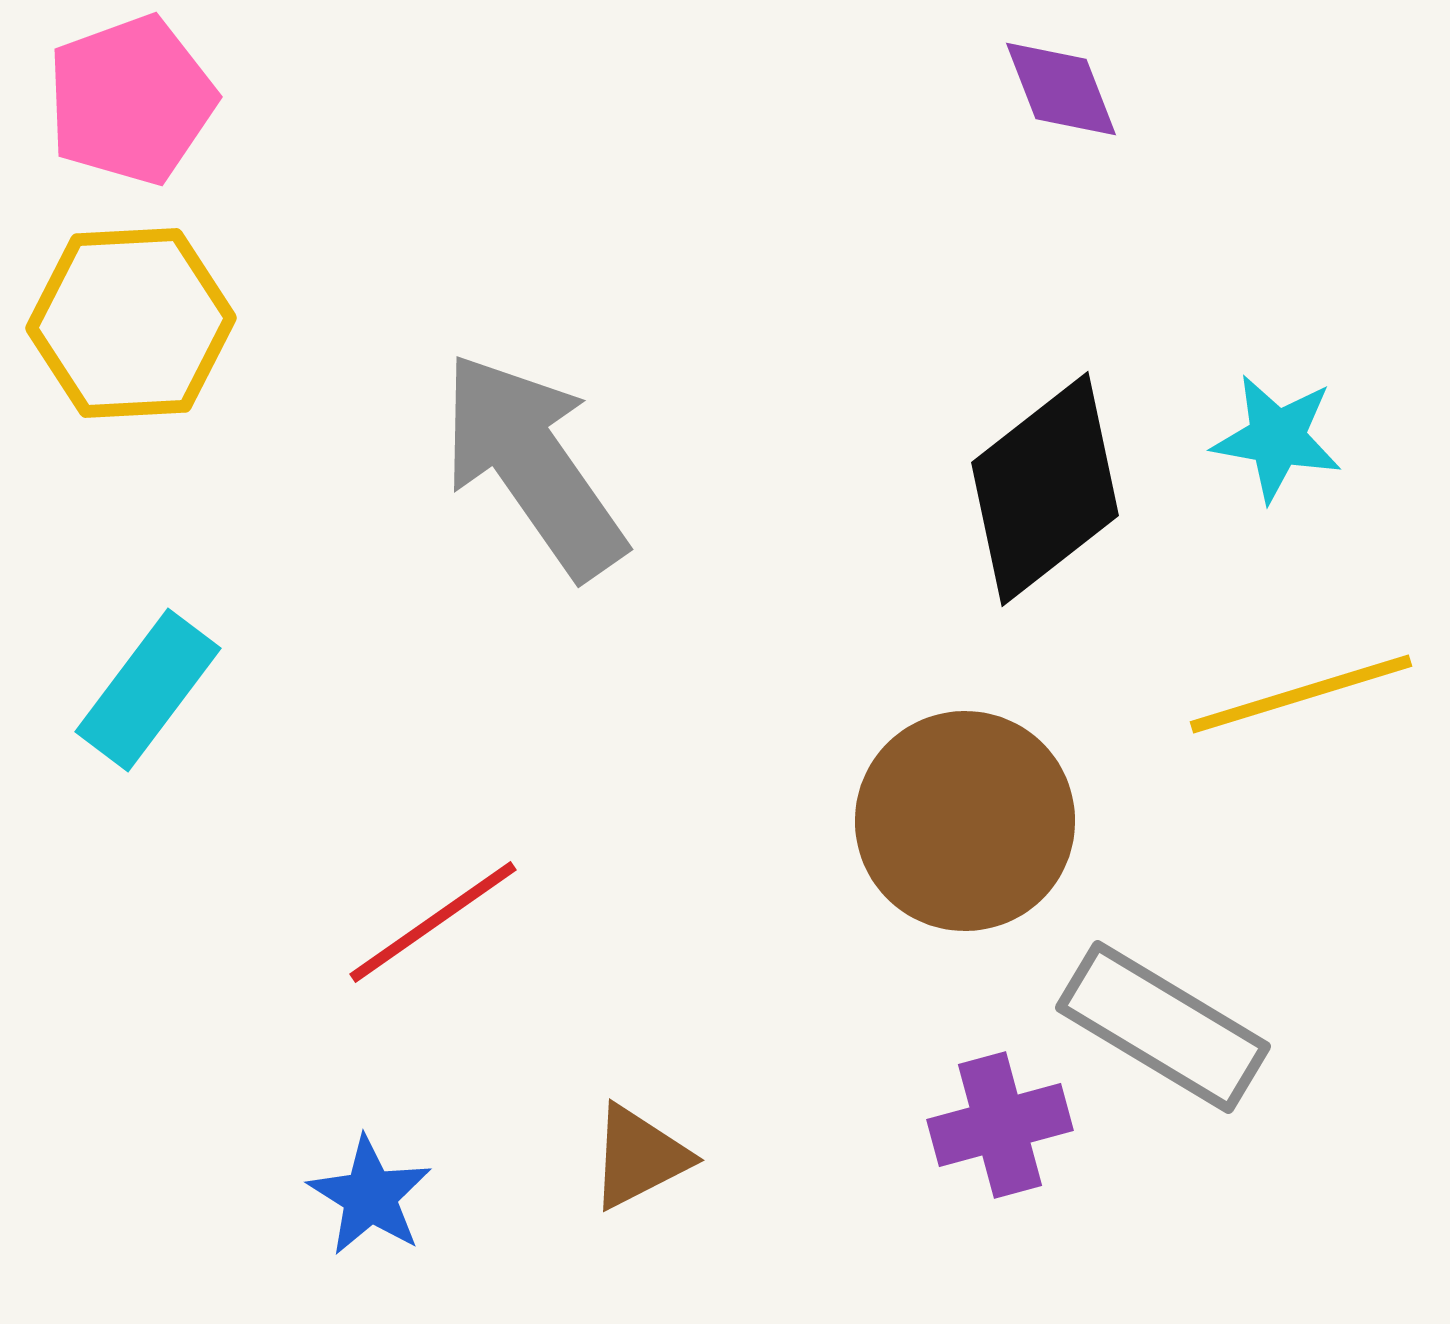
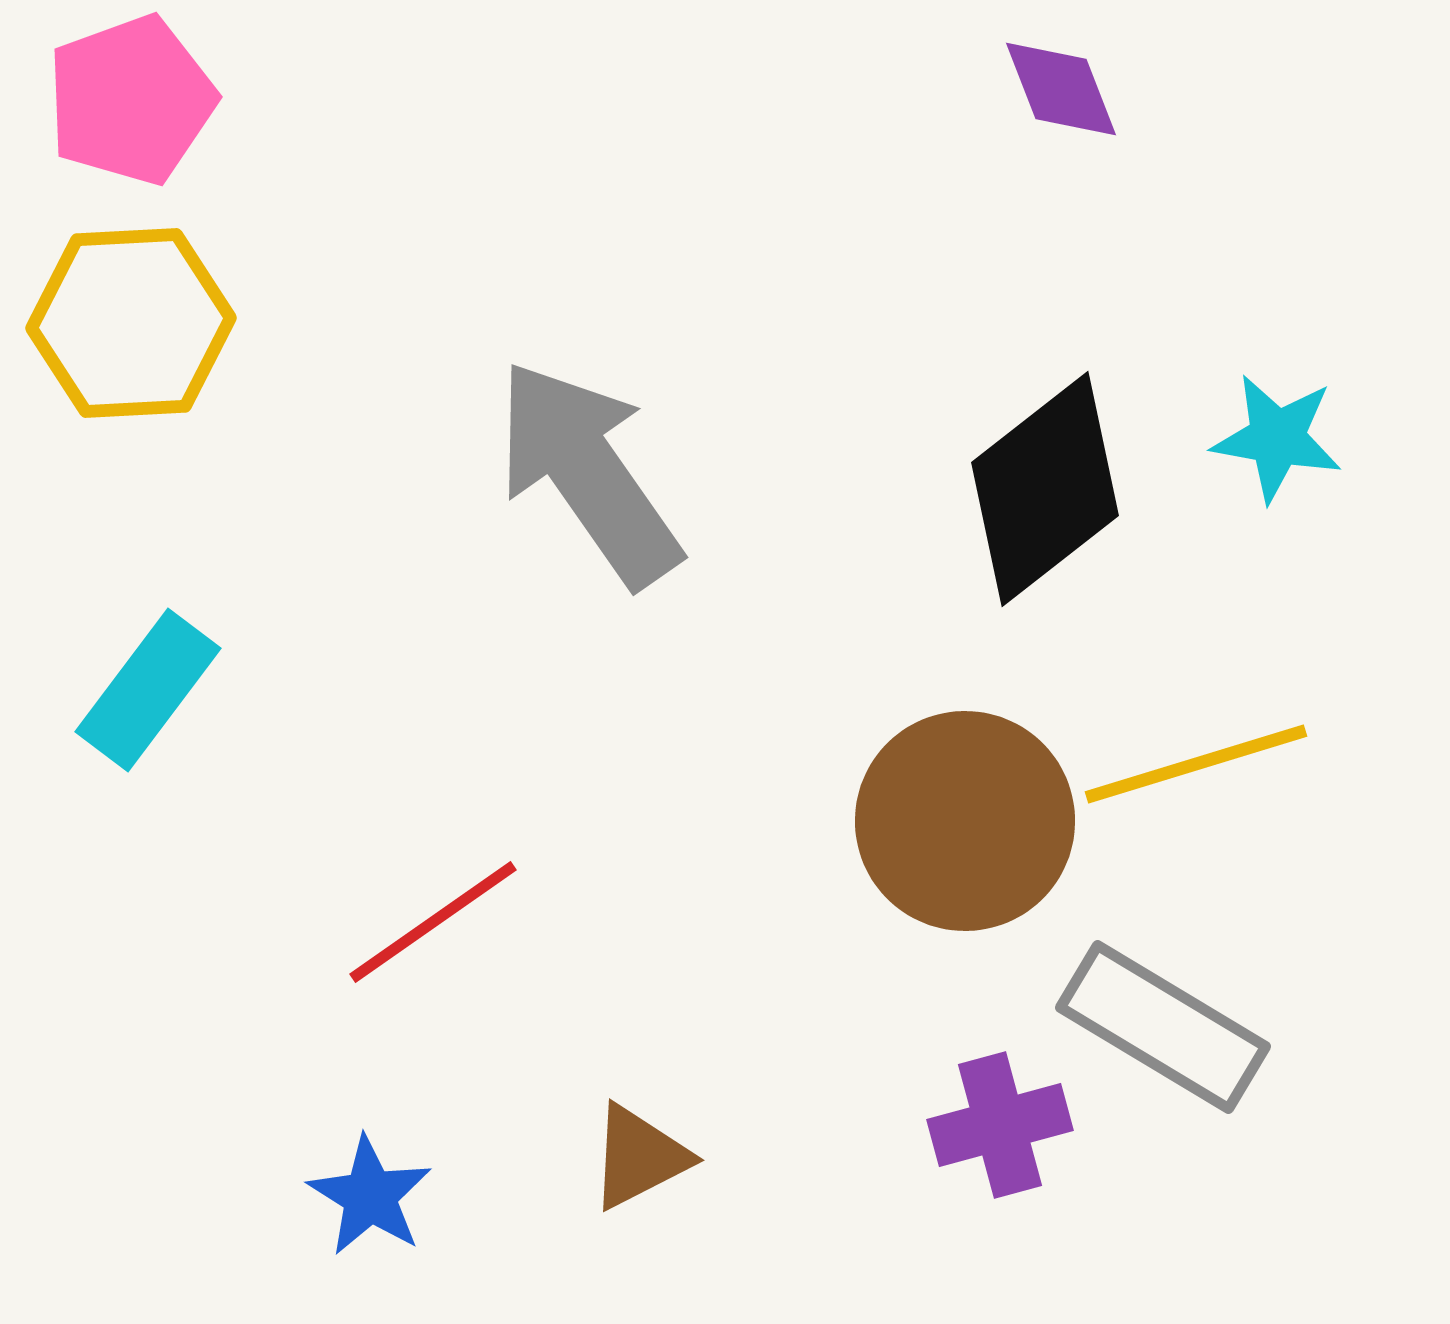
gray arrow: moved 55 px right, 8 px down
yellow line: moved 105 px left, 70 px down
